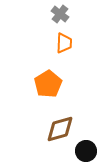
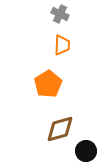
gray cross: rotated 12 degrees counterclockwise
orange trapezoid: moved 2 px left, 2 px down
